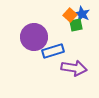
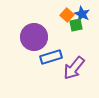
orange square: moved 3 px left
blue rectangle: moved 2 px left, 6 px down
purple arrow: rotated 120 degrees clockwise
